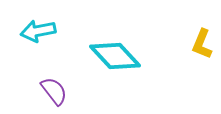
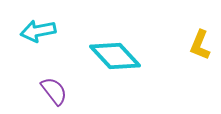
yellow L-shape: moved 2 px left, 1 px down
